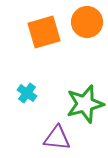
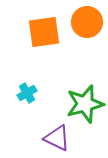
orange square: rotated 8 degrees clockwise
cyan cross: rotated 24 degrees clockwise
purple triangle: rotated 20 degrees clockwise
